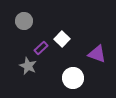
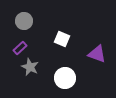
white square: rotated 21 degrees counterclockwise
purple rectangle: moved 21 px left
gray star: moved 2 px right, 1 px down
white circle: moved 8 px left
